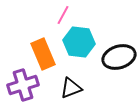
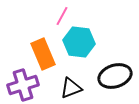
pink line: moved 1 px left, 1 px down
black ellipse: moved 4 px left, 19 px down
